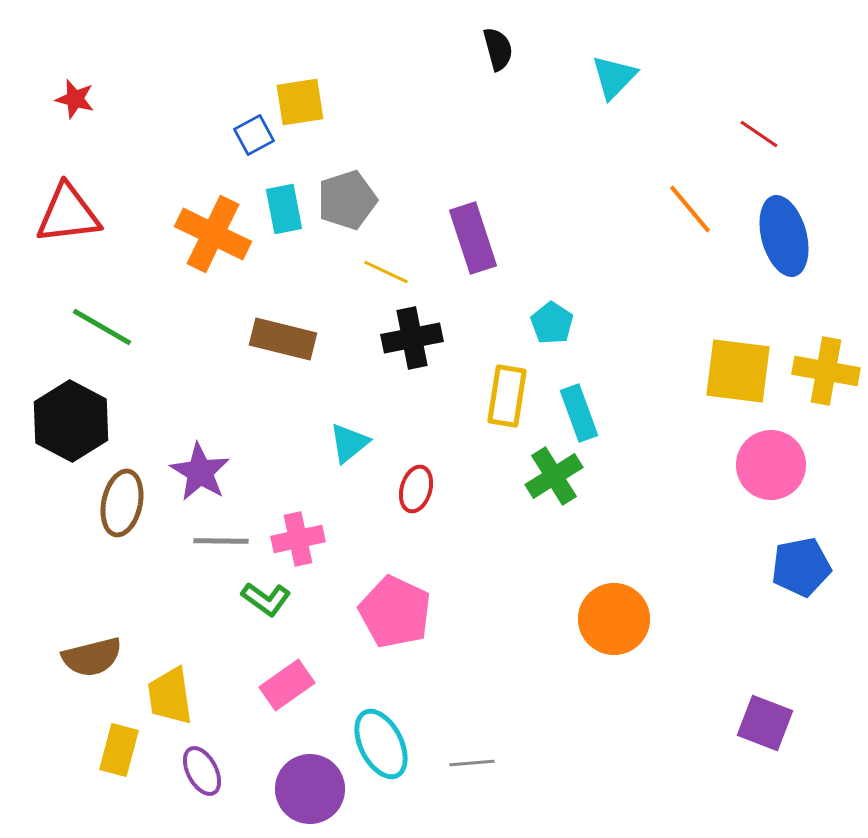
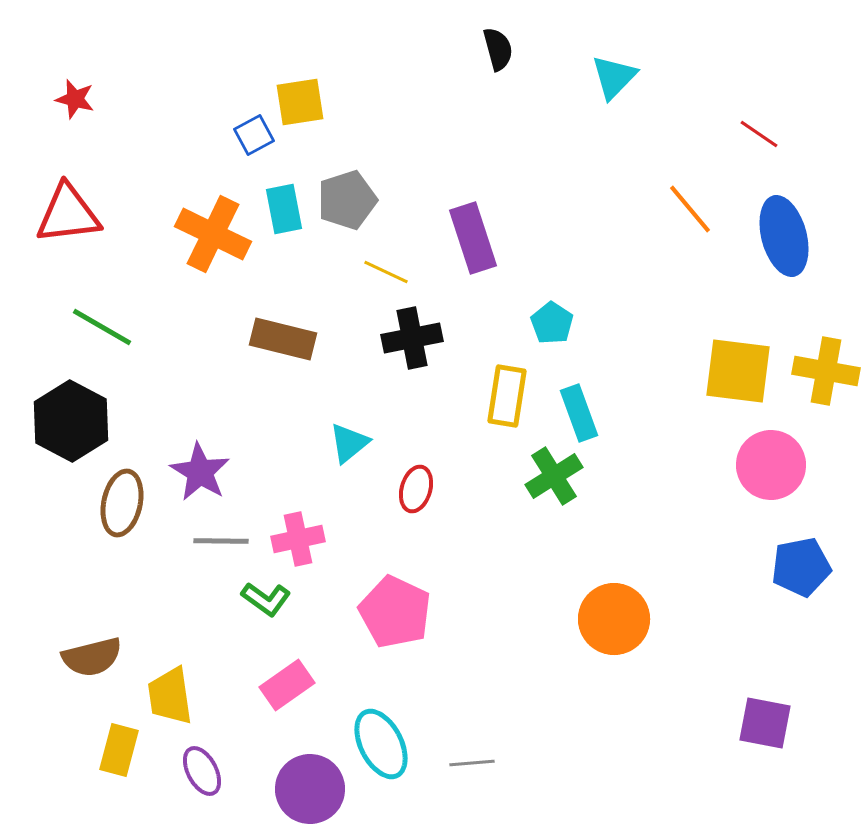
purple square at (765, 723): rotated 10 degrees counterclockwise
